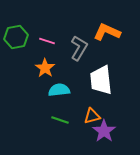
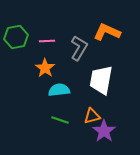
pink line: rotated 21 degrees counterclockwise
white trapezoid: rotated 16 degrees clockwise
